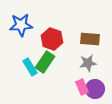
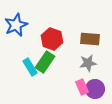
blue star: moved 5 px left; rotated 20 degrees counterclockwise
